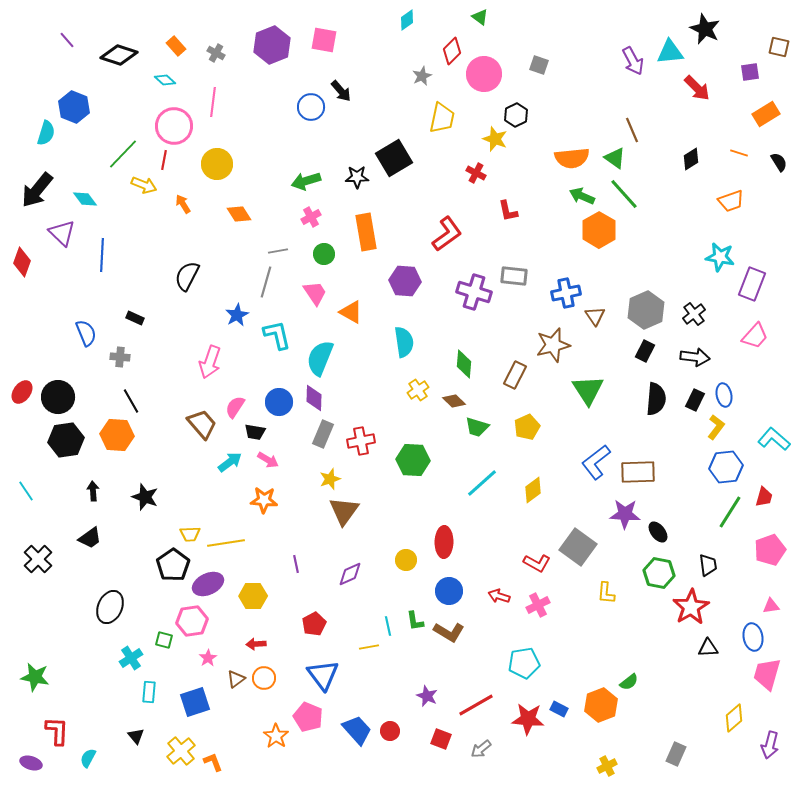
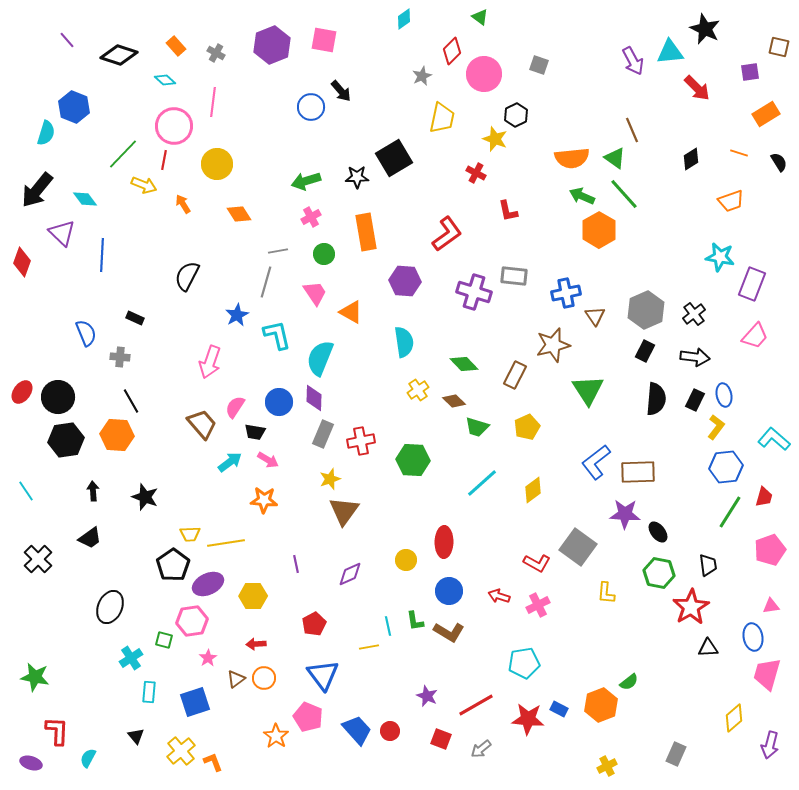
cyan diamond at (407, 20): moved 3 px left, 1 px up
green diamond at (464, 364): rotated 48 degrees counterclockwise
